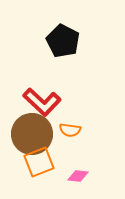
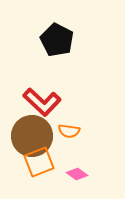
black pentagon: moved 6 px left, 1 px up
orange semicircle: moved 1 px left, 1 px down
brown circle: moved 2 px down
pink diamond: moved 1 px left, 2 px up; rotated 30 degrees clockwise
